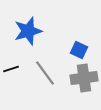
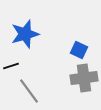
blue star: moved 3 px left, 3 px down
black line: moved 3 px up
gray line: moved 16 px left, 18 px down
